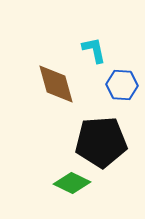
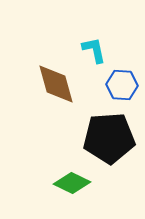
black pentagon: moved 8 px right, 4 px up
